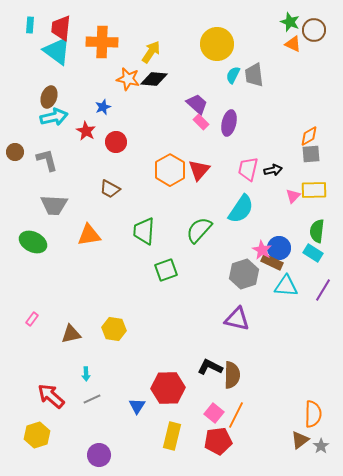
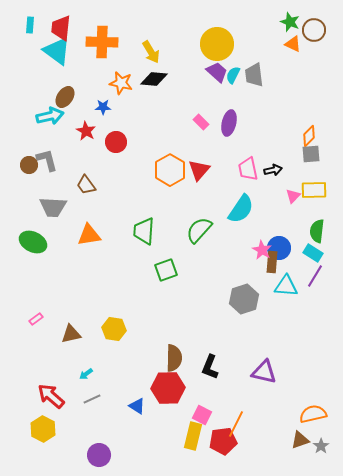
yellow arrow at (151, 52): rotated 115 degrees clockwise
orange star at (128, 79): moved 7 px left, 4 px down
brown ellipse at (49, 97): moved 16 px right; rotated 15 degrees clockwise
purple trapezoid at (197, 104): moved 20 px right, 32 px up
blue star at (103, 107): rotated 21 degrees clockwise
cyan arrow at (54, 117): moved 4 px left, 1 px up
orange diamond at (309, 136): rotated 15 degrees counterclockwise
brown circle at (15, 152): moved 14 px right, 13 px down
pink trapezoid at (248, 169): rotated 25 degrees counterclockwise
brown trapezoid at (110, 189): moved 24 px left, 4 px up; rotated 25 degrees clockwise
gray trapezoid at (54, 205): moved 1 px left, 2 px down
brown rectangle at (272, 262): rotated 70 degrees clockwise
gray hexagon at (244, 274): moved 25 px down
purple line at (323, 290): moved 8 px left, 14 px up
pink rectangle at (32, 319): moved 4 px right; rotated 16 degrees clockwise
purple triangle at (237, 319): moved 27 px right, 53 px down
black L-shape at (210, 367): rotated 95 degrees counterclockwise
cyan arrow at (86, 374): rotated 56 degrees clockwise
brown semicircle at (232, 375): moved 58 px left, 17 px up
blue triangle at (137, 406): rotated 30 degrees counterclockwise
pink square at (214, 413): moved 12 px left, 2 px down; rotated 12 degrees counterclockwise
orange semicircle at (313, 414): rotated 104 degrees counterclockwise
orange line at (236, 415): moved 9 px down
yellow hexagon at (37, 435): moved 6 px right, 6 px up; rotated 15 degrees counterclockwise
yellow rectangle at (172, 436): moved 21 px right
brown triangle at (300, 440): rotated 18 degrees clockwise
red pentagon at (218, 441): moved 5 px right
